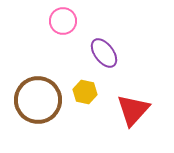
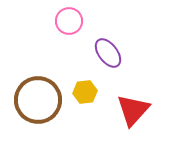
pink circle: moved 6 px right
purple ellipse: moved 4 px right
yellow hexagon: rotated 20 degrees counterclockwise
